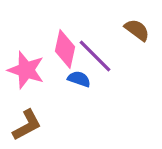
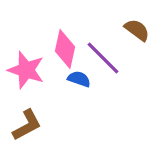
purple line: moved 8 px right, 2 px down
